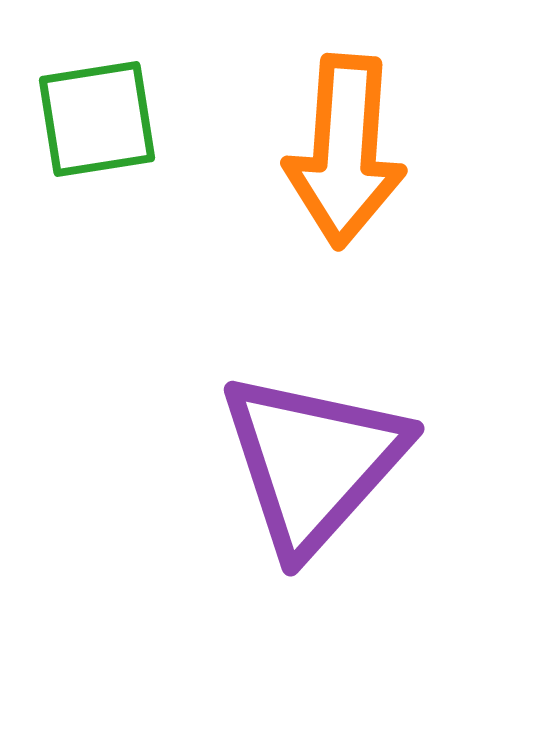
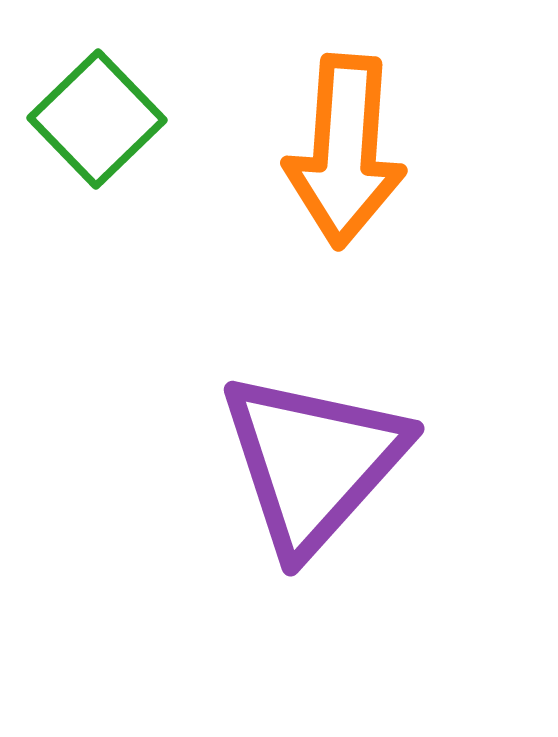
green square: rotated 35 degrees counterclockwise
